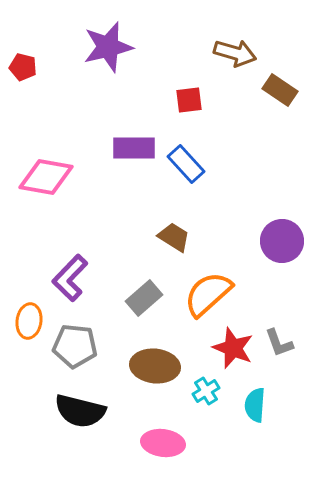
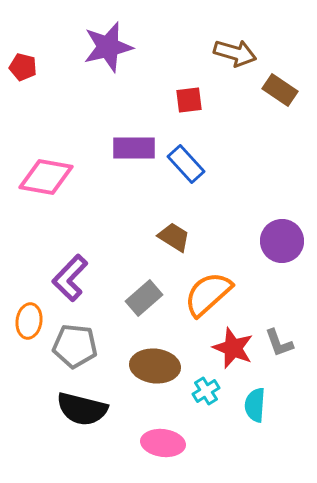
black semicircle: moved 2 px right, 2 px up
